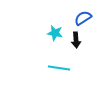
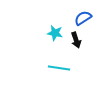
black arrow: rotated 14 degrees counterclockwise
